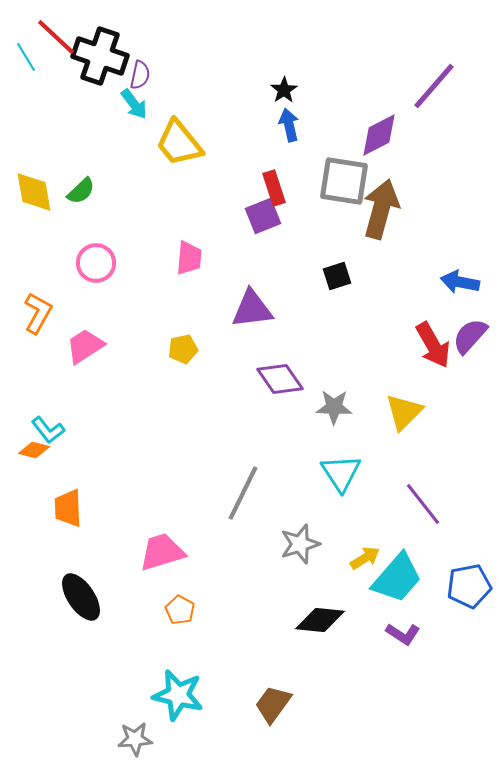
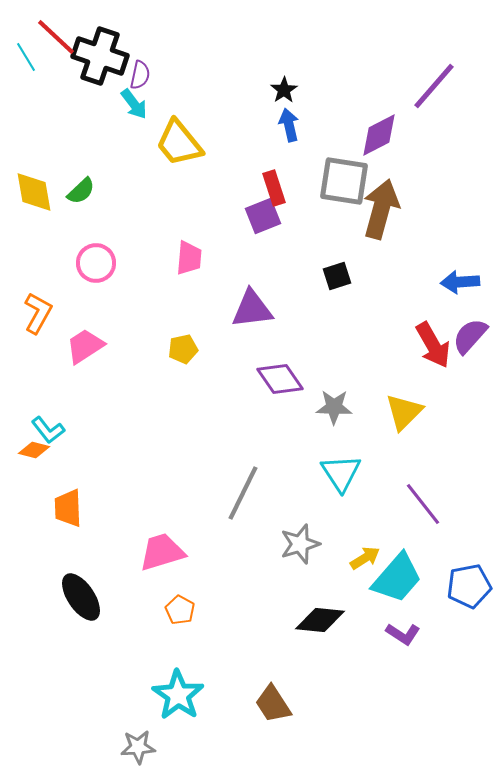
blue arrow at (460, 282): rotated 15 degrees counterclockwise
cyan star at (178, 695): rotated 21 degrees clockwise
brown trapezoid at (273, 704): rotated 69 degrees counterclockwise
gray star at (135, 739): moved 3 px right, 8 px down
